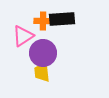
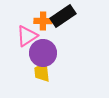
black rectangle: moved 1 px right, 3 px up; rotated 30 degrees counterclockwise
pink triangle: moved 4 px right
